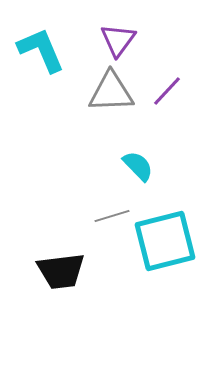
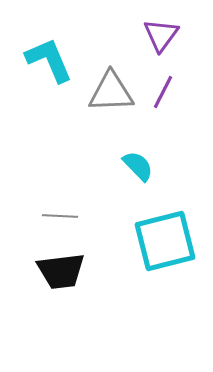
purple triangle: moved 43 px right, 5 px up
cyan L-shape: moved 8 px right, 10 px down
purple line: moved 4 px left, 1 px down; rotated 16 degrees counterclockwise
gray line: moved 52 px left; rotated 20 degrees clockwise
